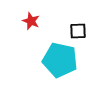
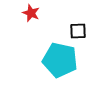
red star: moved 8 px up
